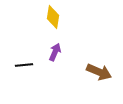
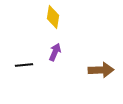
brown arrow: moved 2 px right, 2 px up; rotated 25 degrees counterclockwise
